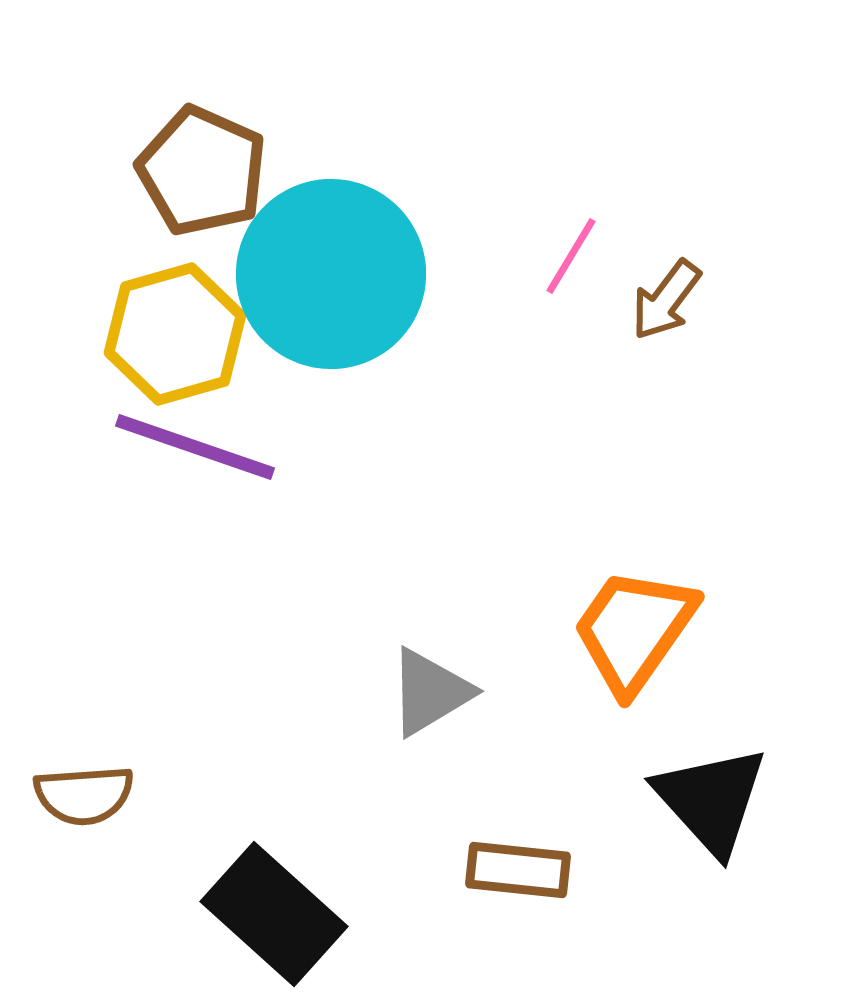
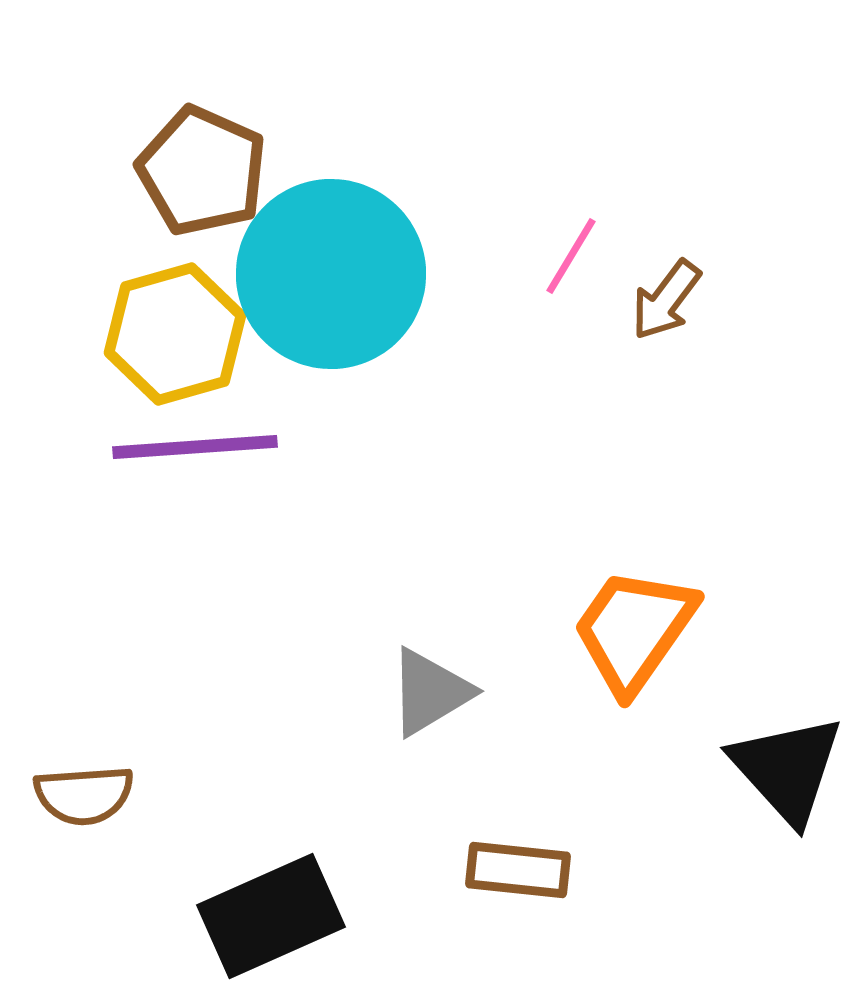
purple line: rotated 23 degrees counterclockwise
black triangle: moved 76 px right, 31 px up
black rectangle: moved 3 px left, 2 px down; rotated 66 degrees counterclockwise
